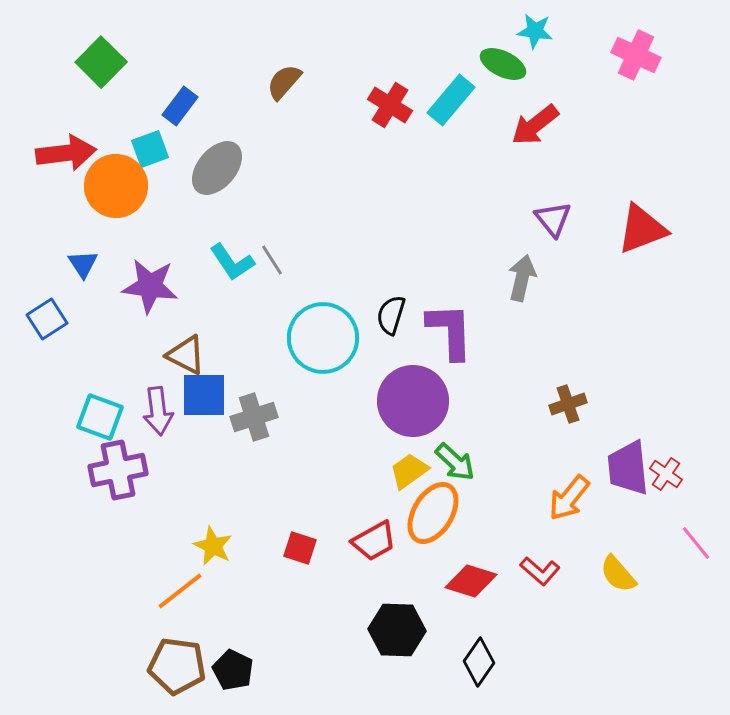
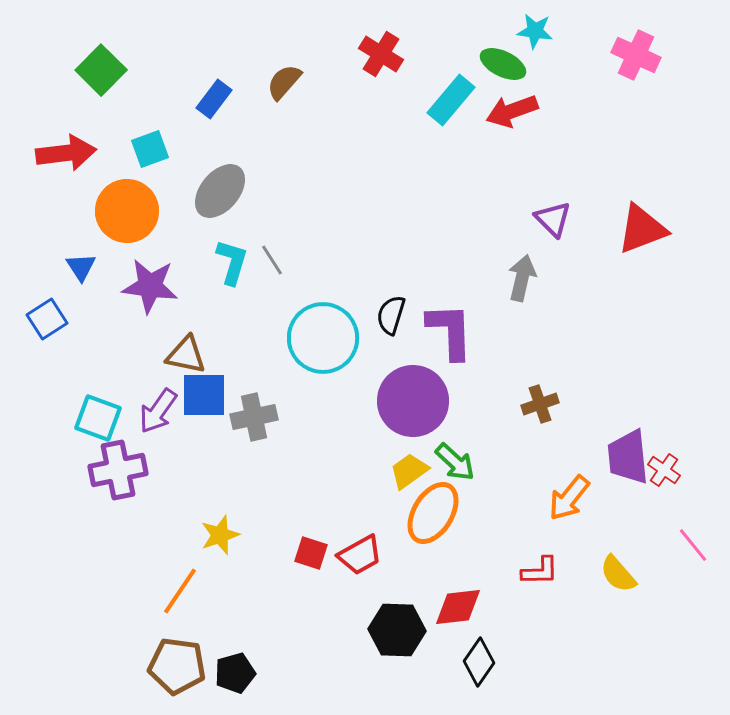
green square at (101, 62): moved 8 px down
red cross at (390, 105): moved 9 px left, 51 px up
blue rectangle at (180, 106): moved 34 px right, 7 px up
red arrow at (535, 125): moved 23 px left, 14 px up; rotated 18 degrees clockwise
gray ellipse at (217, 168): moved 3 px right, 23 px down
orange circle at (116, 186): moved 11 px right, 25 px down
purple triangle at (553, 219): rotated 6 degrees counterclockwise
cyan L-shape at (232, 262): rotated 129 degrees counterclockwise
blue triangle at (83, 264): moved 2 px left, 3 px down
brown triangle at (186, 355): rotated 15 degrees counterclockwise
brown cross at (568, 404): moved 28 px left
purple arrow at (158, 411): rotated 42 degrees clockwise
cyan square at (100, 417): moved 2 px left, 1 px down
gray cross at (254, 417): rotated 6 degrees clockwise
purple trapezoid at (628, 468): moved 11 px up
red cross at (666, 474): moved 2 px left, 4 px up
red trapezoid at (374, 541): moved 14 px left, 14 px down
pink line at (696, 543): moved 3 px left, 2 px down
yellow star at (213, 546): moved 7 px right, 11 px up; rotated 27 degrees clockwise
red square at (300, 548): moved 11 px right, 5 px down
red L-shape at (540, 571): rotated 42 degrees counterclockwise
red diamond at (471, 581): moved 13 px left, 26 px down; rotated 24 degrees counterclockwise
orange line at (180, 591): rotated 18 degrees counterclockwise
black pentagon at (233, 670): moved 2 px right, 3 px down; rotated 30 degrees clockwise
